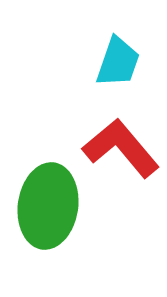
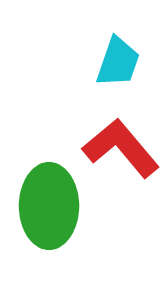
green ellipse: moved 1 px right; rotated 8 degrees counterclockwise
